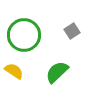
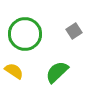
gray square: moved 2 px right
green circle: moved 1 px right, 1 px up
